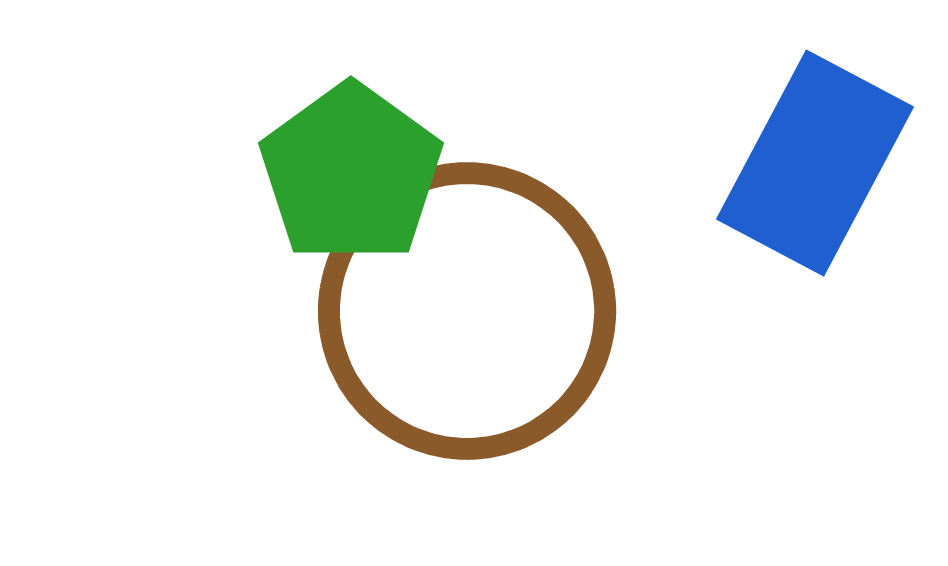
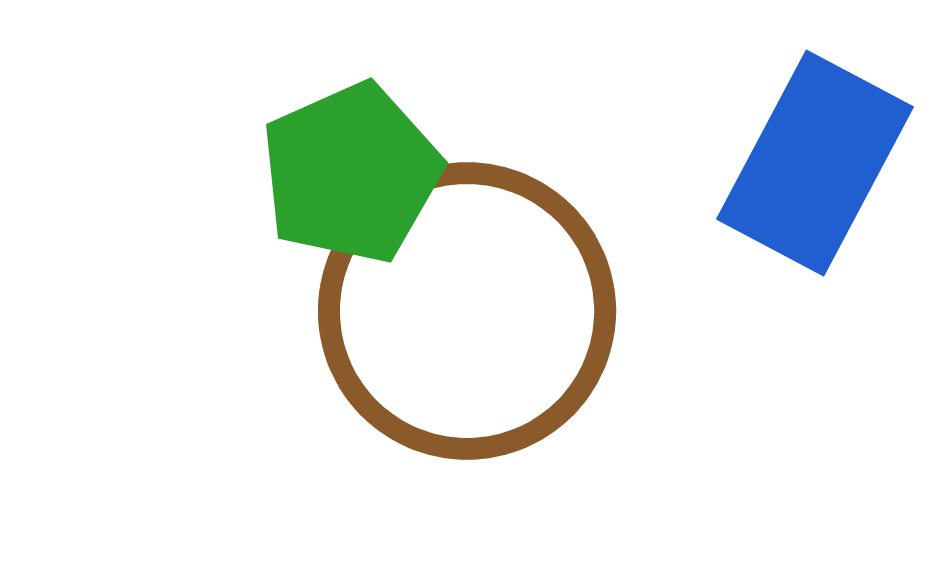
green pentagon: rotated 12 degrees clockwise
